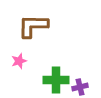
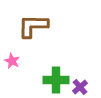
pink star: moved 7 px left; rotated 28 degrees counterclockwise
purple cross: rotated 28 degrees counterclockwise
